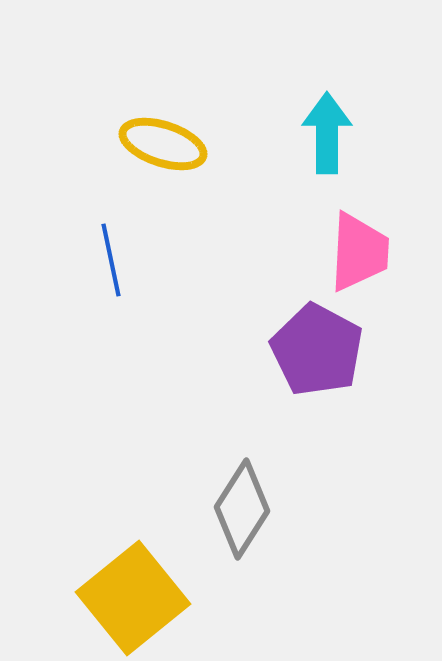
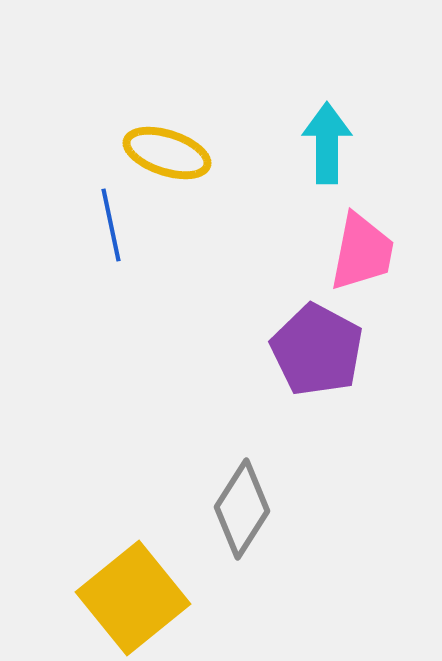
cyan arrow: moved 10 px down
yellow ellipse: moved 4 px right, 9 px down
pink trapezoid: moved 3 px right; rotated 8 degrees clockwise
blue line: moved 35 px up
